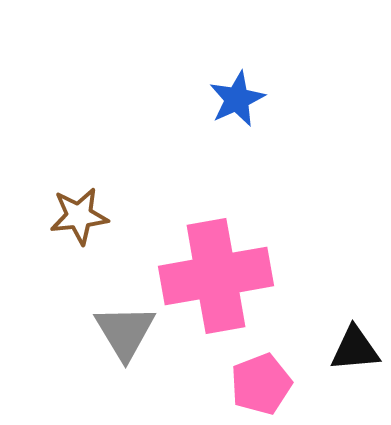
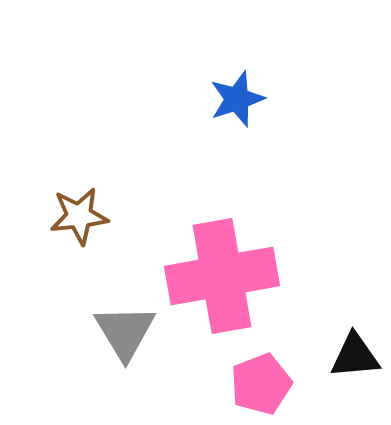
blue star: rotated 6 degrees clockwise
pink cross: moved 6 px right
black triangle: moved 7 px down
